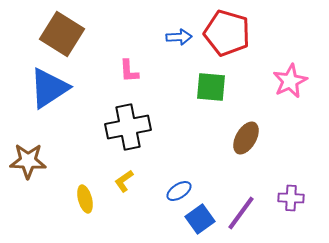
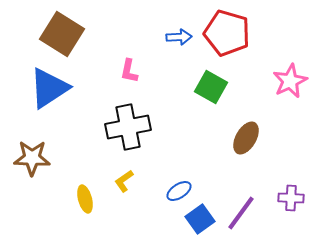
pink L-shape: rotated 15 degrees clockwise
green square: rotated 24 degrees clockwise
brown star: moved 4 px right, 3 px up
